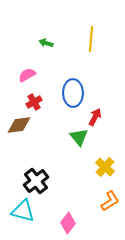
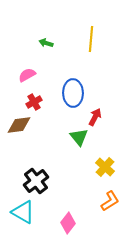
cyan triangle: moved 1 px down; rotated 15 degrees clockwise
